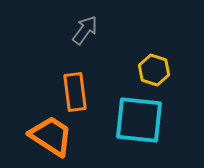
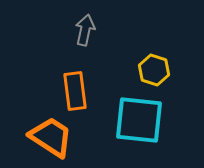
gray arrow: rotated 24 degrees counterclockwise
orange rectangle: moved 1 px up
orange trapezoid: moved 1 px down
